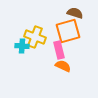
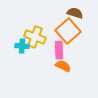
orange square: rotated 25 degrees counterclockwise
pink rectangle: rotated 12 degrees clockwise
